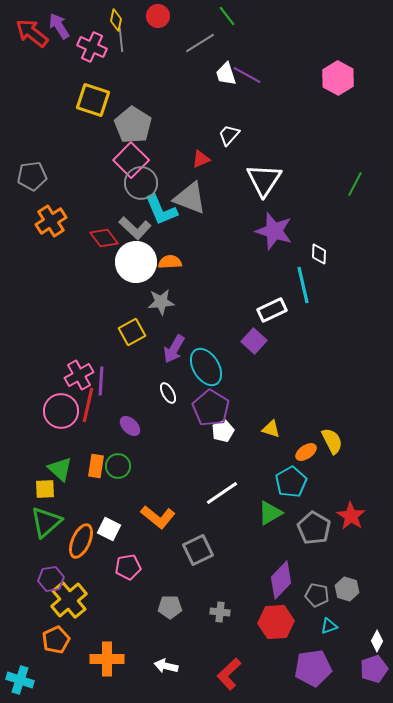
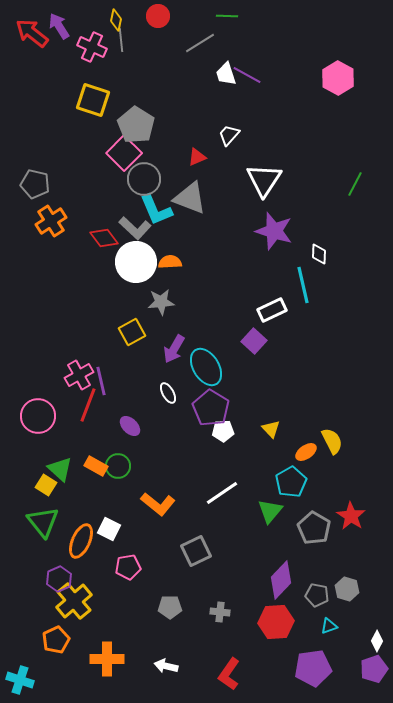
green line at (227, 16): rotated 50 degrees counterclockwise
gray pentagon at (133, 125): moved 3 px right
red triangle at (201, 159): moved 4 px left, 2 px up
pink square at (131, 160): moved 7 px left, 7 px up
gray pentagon at (32, 176): moved 3 px right, 8 px down; rotated 20 degrees clockwise
gray circle at (141, 183): moved 3 px right, 4 px up
cyan L-shape at (161, 210): moved 5 px left
purple line at (101, 381): rotated 16 degrees counterclockwise
red line at (88, 405): rotated 8 degrees clockwise
pink circle at (61, 411): moved 23 px left, 5 px down
yellow triangle at (271, 429): rotated 30 degrees clockwise
white pentagon at (223, 431): rotated 20 degrees clockwise
orange rectangle at (96, 466): rotated 70 degrees counterclockwise
yellow square at (45, 489): moved 1 px right, 4 px up; rotated 35 degrees clockwise
green triangle at (270, 513): moved 2 px up; rotated 20 degrees counterclockwise
orange L-shape at (158, 517): moved 13 px up
green triangle at (46, 522): moved 3 px left; rotated 28 degrees counterclockwise
gray square at (198, 550): moved 2 px left, 1 px down
purple hexagon at (51, 579): moved 8 px right; rotated 15 degrees counterclockwise
yellow cross at (69, 600): moved 5 px right, 1 px down
red L-shape at (229, 674): rotated 12 degrees counterclockwise
